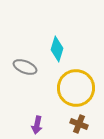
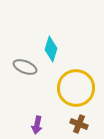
cyan diamond: moved 6 px left
